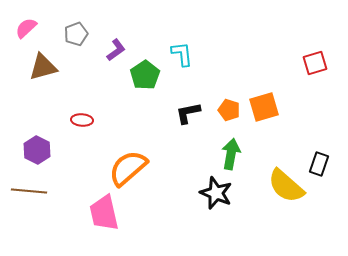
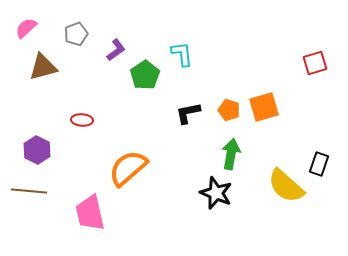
pink trapezoid: moved 14 px left
